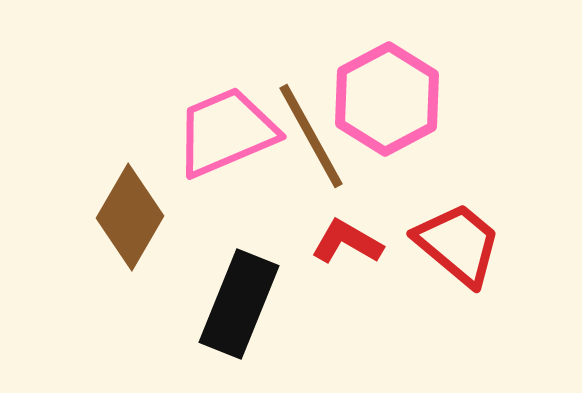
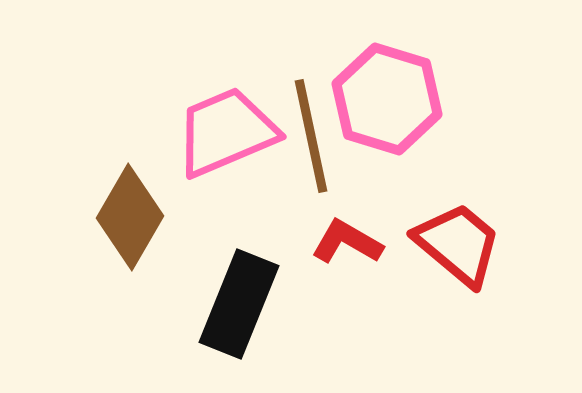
pink hexagon: rotated 15 degrees counterclockwise
brown line: rotated 17 degrees clockwise
